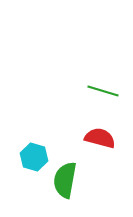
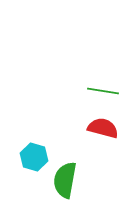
green line: rotated 8 degrees counterclockwise
red semicircle: moved 3 px right, 10 px up
